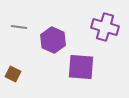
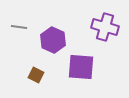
brown square: moved 23 px right, 1 px down
